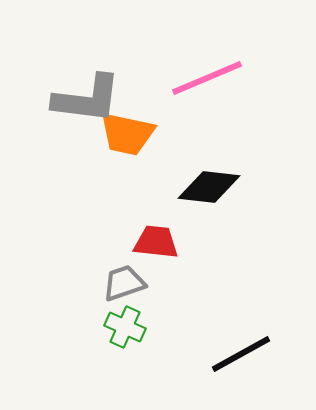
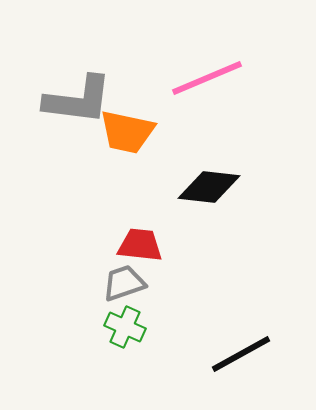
gray L-shape: moved 9 px left, 1 px down
orange trapezoid: moved 2 px up
red trapezoid: moved 16 px left, 3 px down
